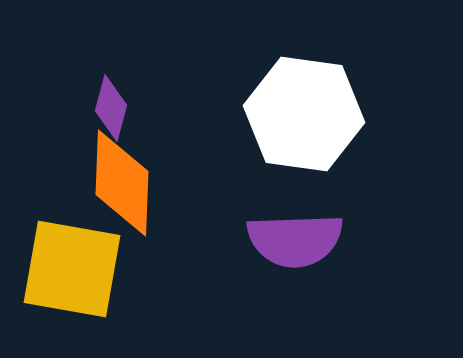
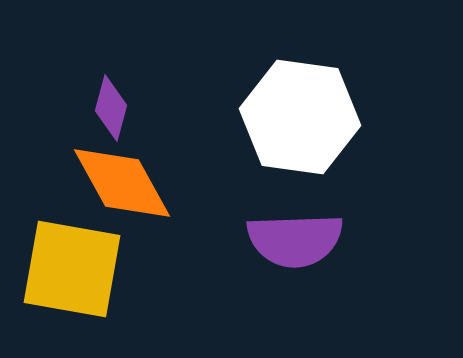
white hexagon: moved 4 px left, 3 px down
orange diamond: rotated 31 degrees counterclockwise
